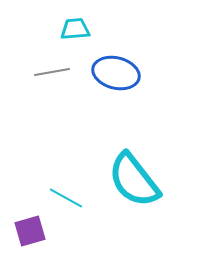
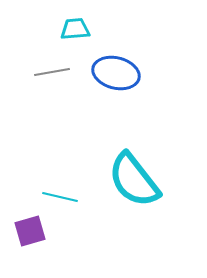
cyan line: moved 6 px left, 1 px up; rotated 16 degrees counterclockwise
